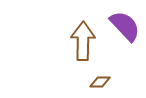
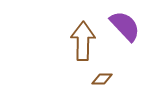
brown diamond: moved 2 px right, 3 px up
